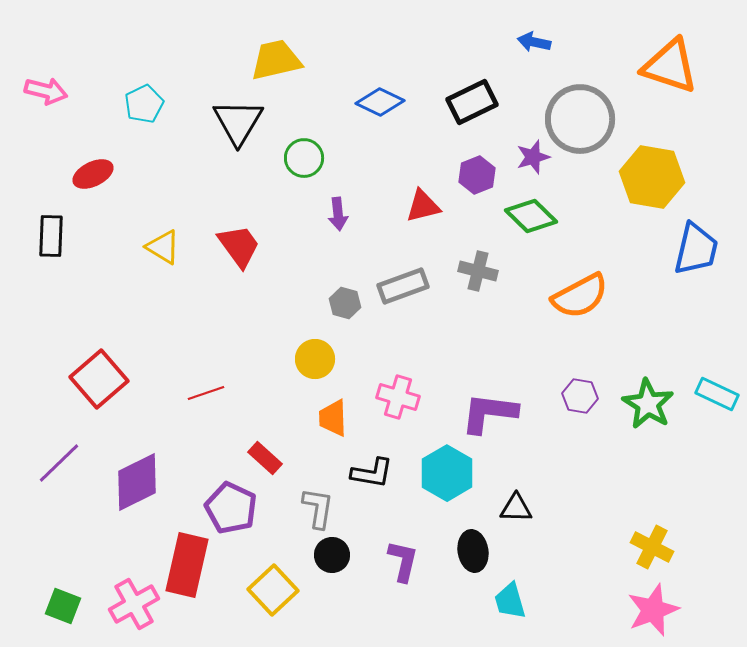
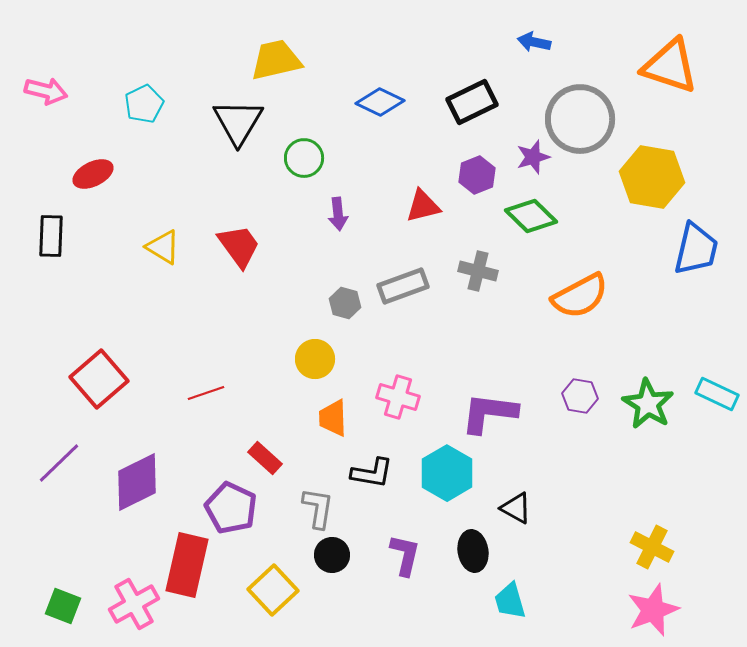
black triangle at (516, 508): rotated 28 degrees clockwise
purple L-shape at (403, 561): moved 2 px right, 6 px up
